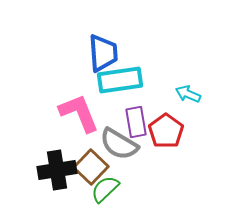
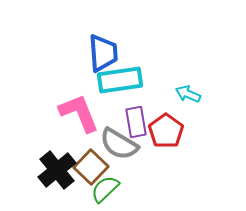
black cross: rotated 30 degrees counterclockwise
